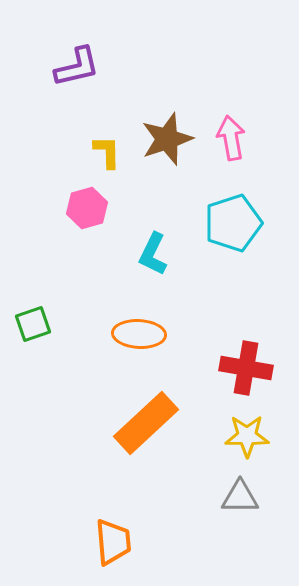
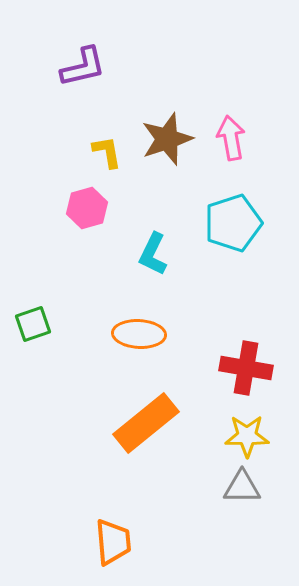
purple L-shape: moved 6 px right
yellow L-shape: rotated 9 degrees counterclockwise
orange rectangle: rotated 4 degrees clockwise
gray triangle: moved 2 px right, 10 px up
